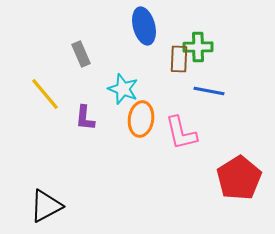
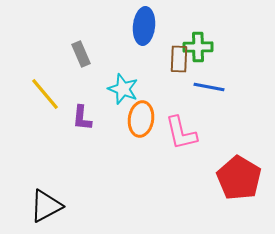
blue ellipse: rotated 21 degrees clockwise
blue line: moved 4 px up
purple L-shape: moved 3 px left
red pentagon: rotated 9 degrees counterclockwise
